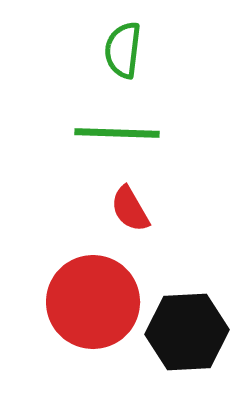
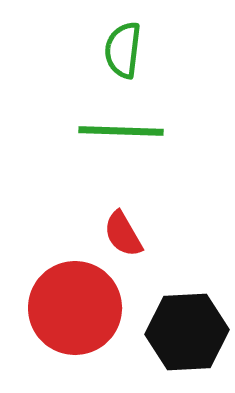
green line: moved 4 px right, 2 px up
red semicircle: moved 7 px left, 25 px down
red circle: moved 18 px left, 6 px down
